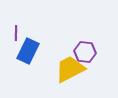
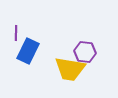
yellow trapezoid: rotated 144 degrees counterclockwise
